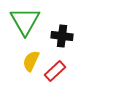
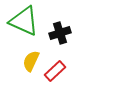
green triangle: moved 1 px left; rotated 36 degrees counterclockwise
black cross: moved 2 px left, 3 px up; rotated 25 degrees counterclockwise
